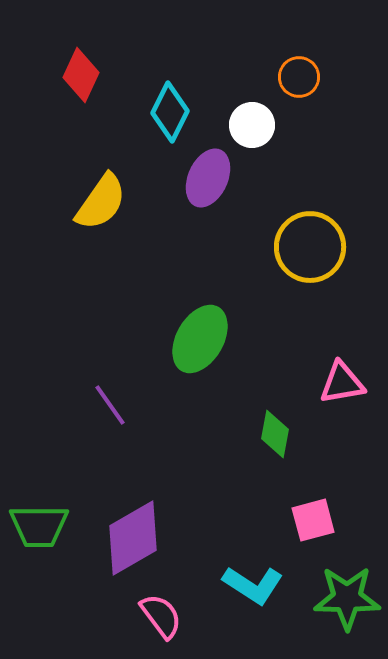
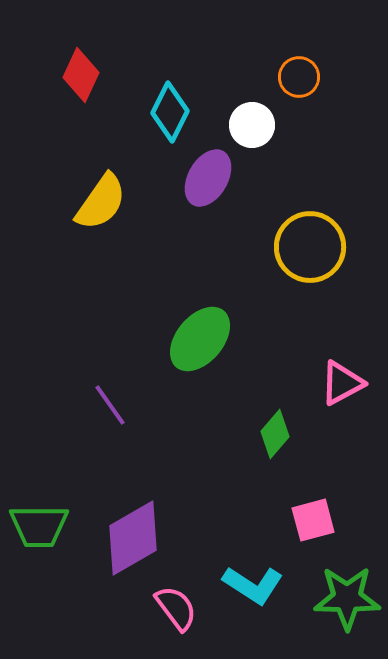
purple ellipse: rotated 6 degrees clockwise
green ellipse: rotated 10 degrees clockwise
pink triangle: rotated 18 degrees counterclockwise
green diamond: rotated 30 degrees clockwise
pink semicircle: moved 15 px right, 8 px up
